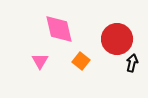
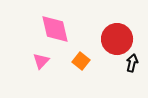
pink diamond: moved 4 px left
pink triangle: moved 1 px right; rotated 12 degrees clockwise
